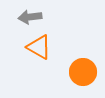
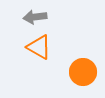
gray arrow: moved 5 px right
